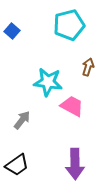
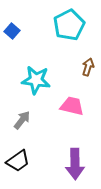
cyan pentagon: rotated 12 degrees counterclockwise
cyan star: moved 12 px left, 2 px up
pink trapezoid: rotated 15 degrees counterclockwise
black trapezoid: moved 1 px right, 4 px up
